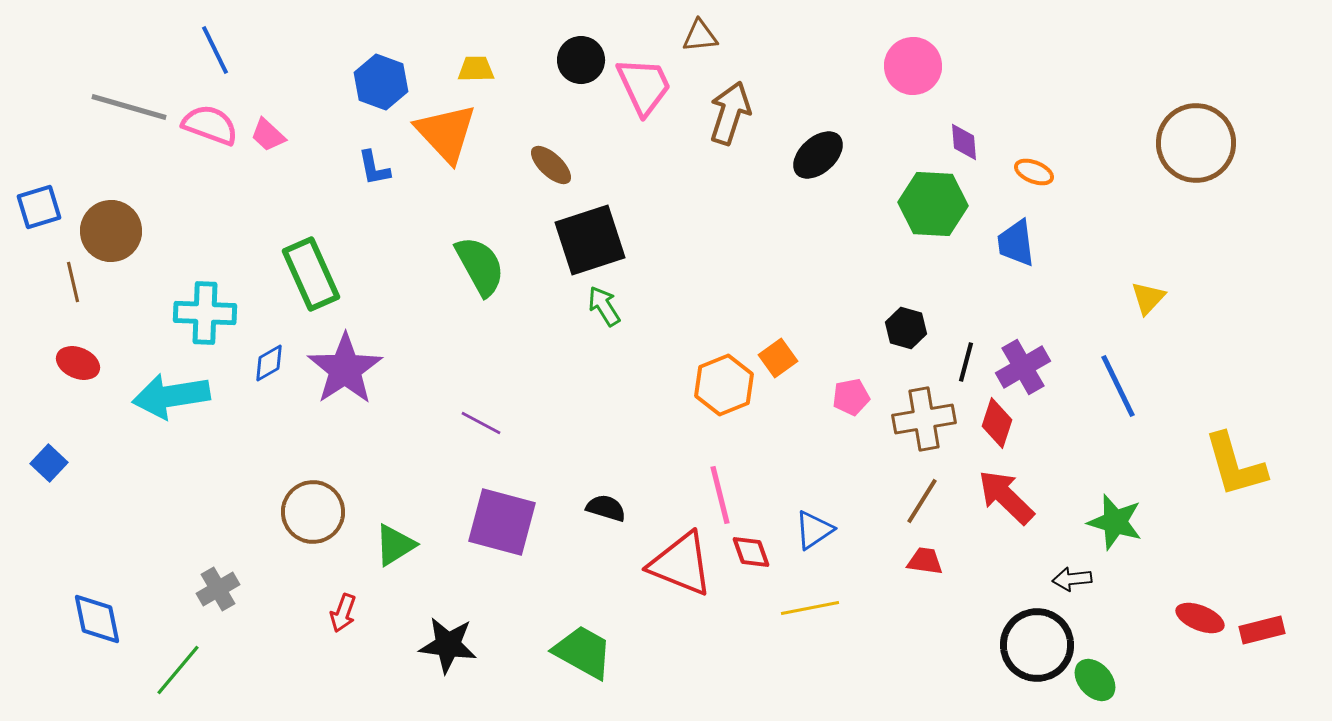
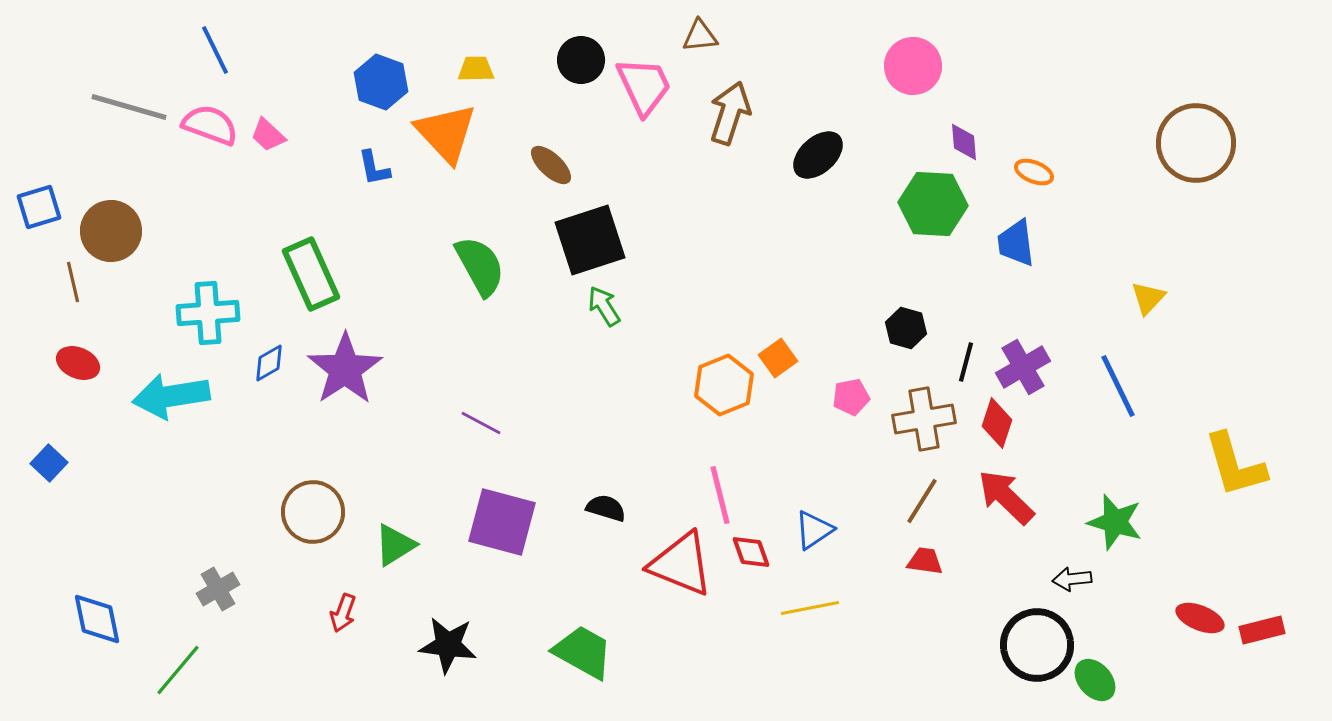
cyan cross at (205, 313): moved 3 px right; rotated 6 degrees counterclockwise
